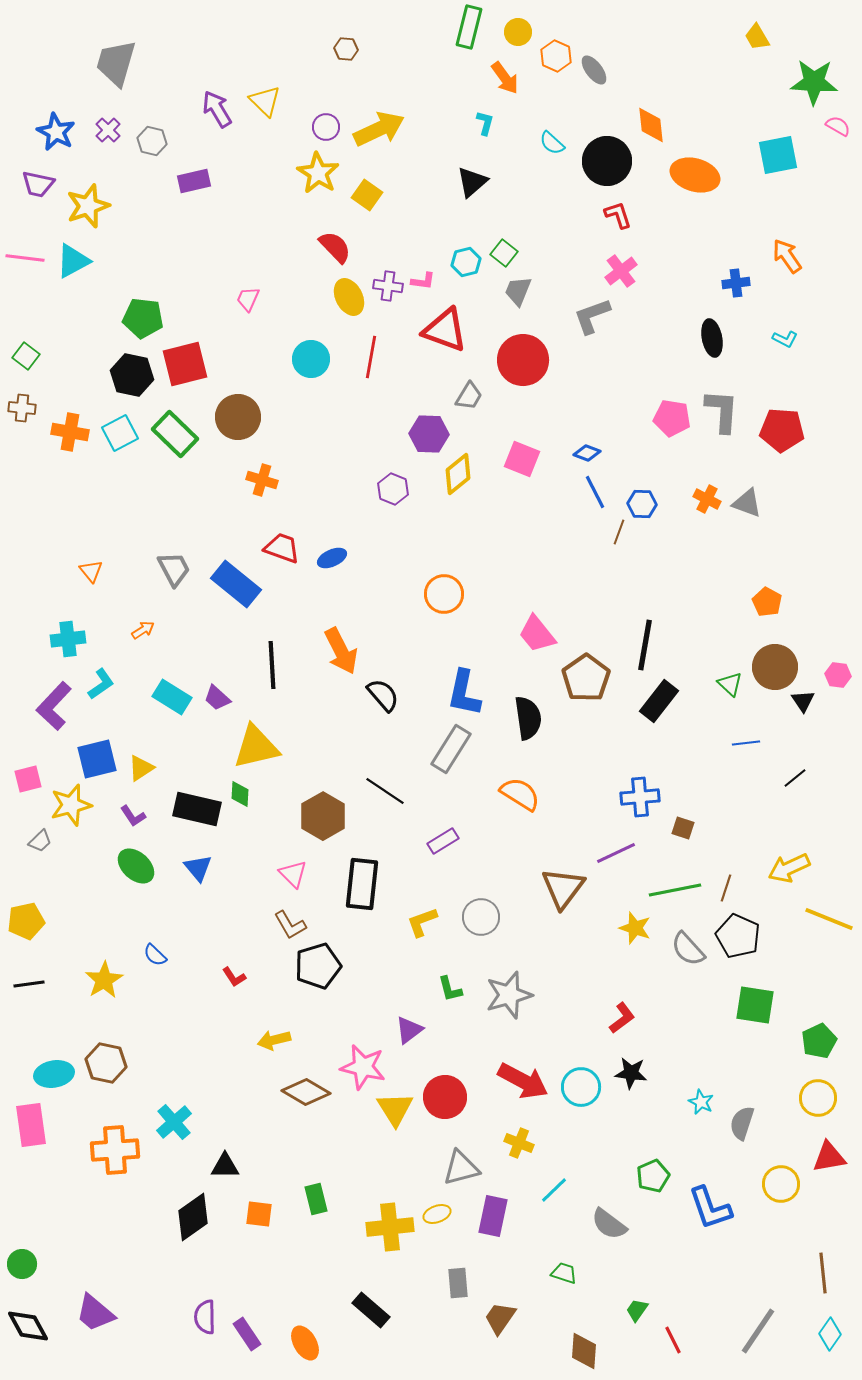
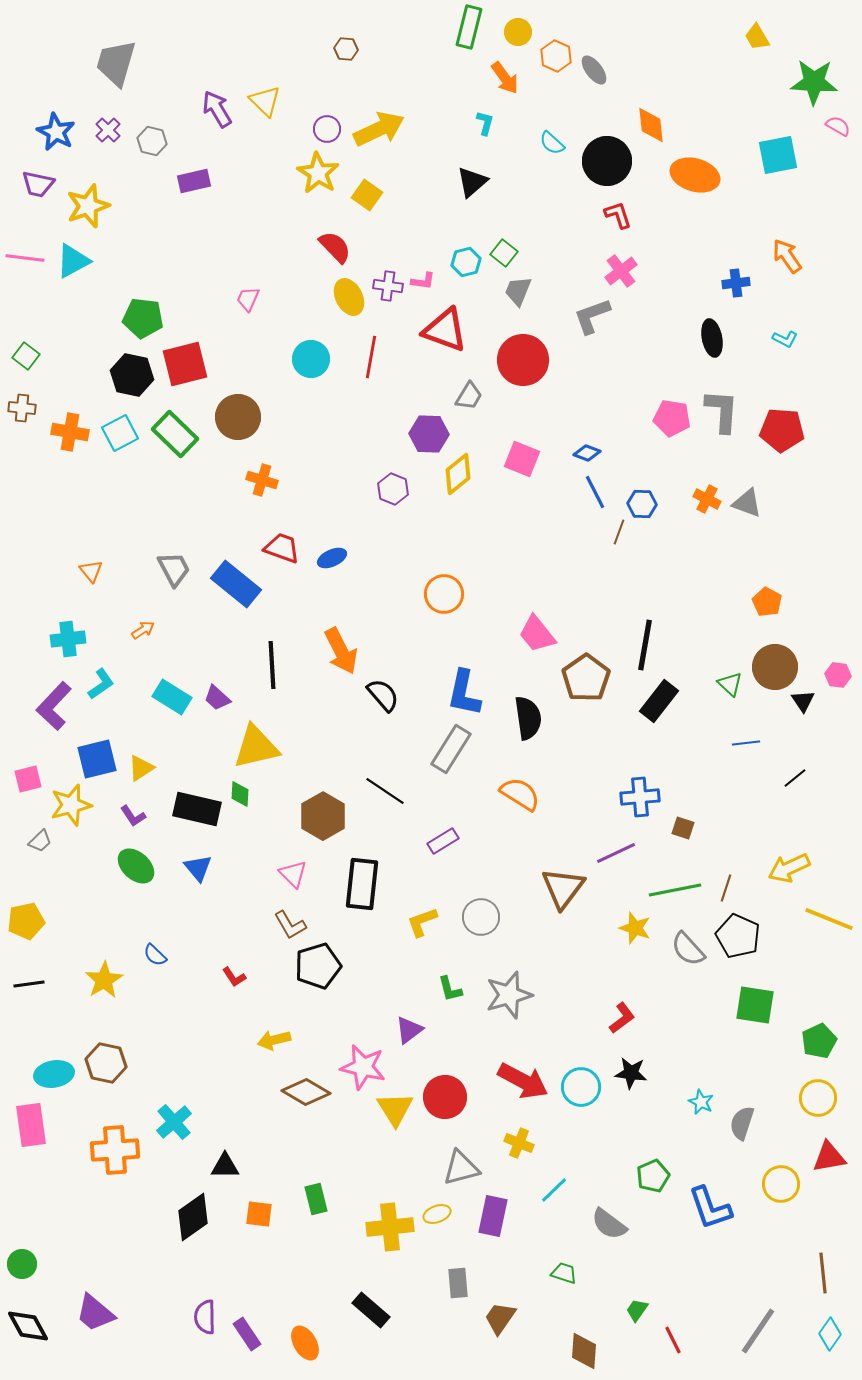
purple circle at (326, 127): moved 1 px right, 2 px down
